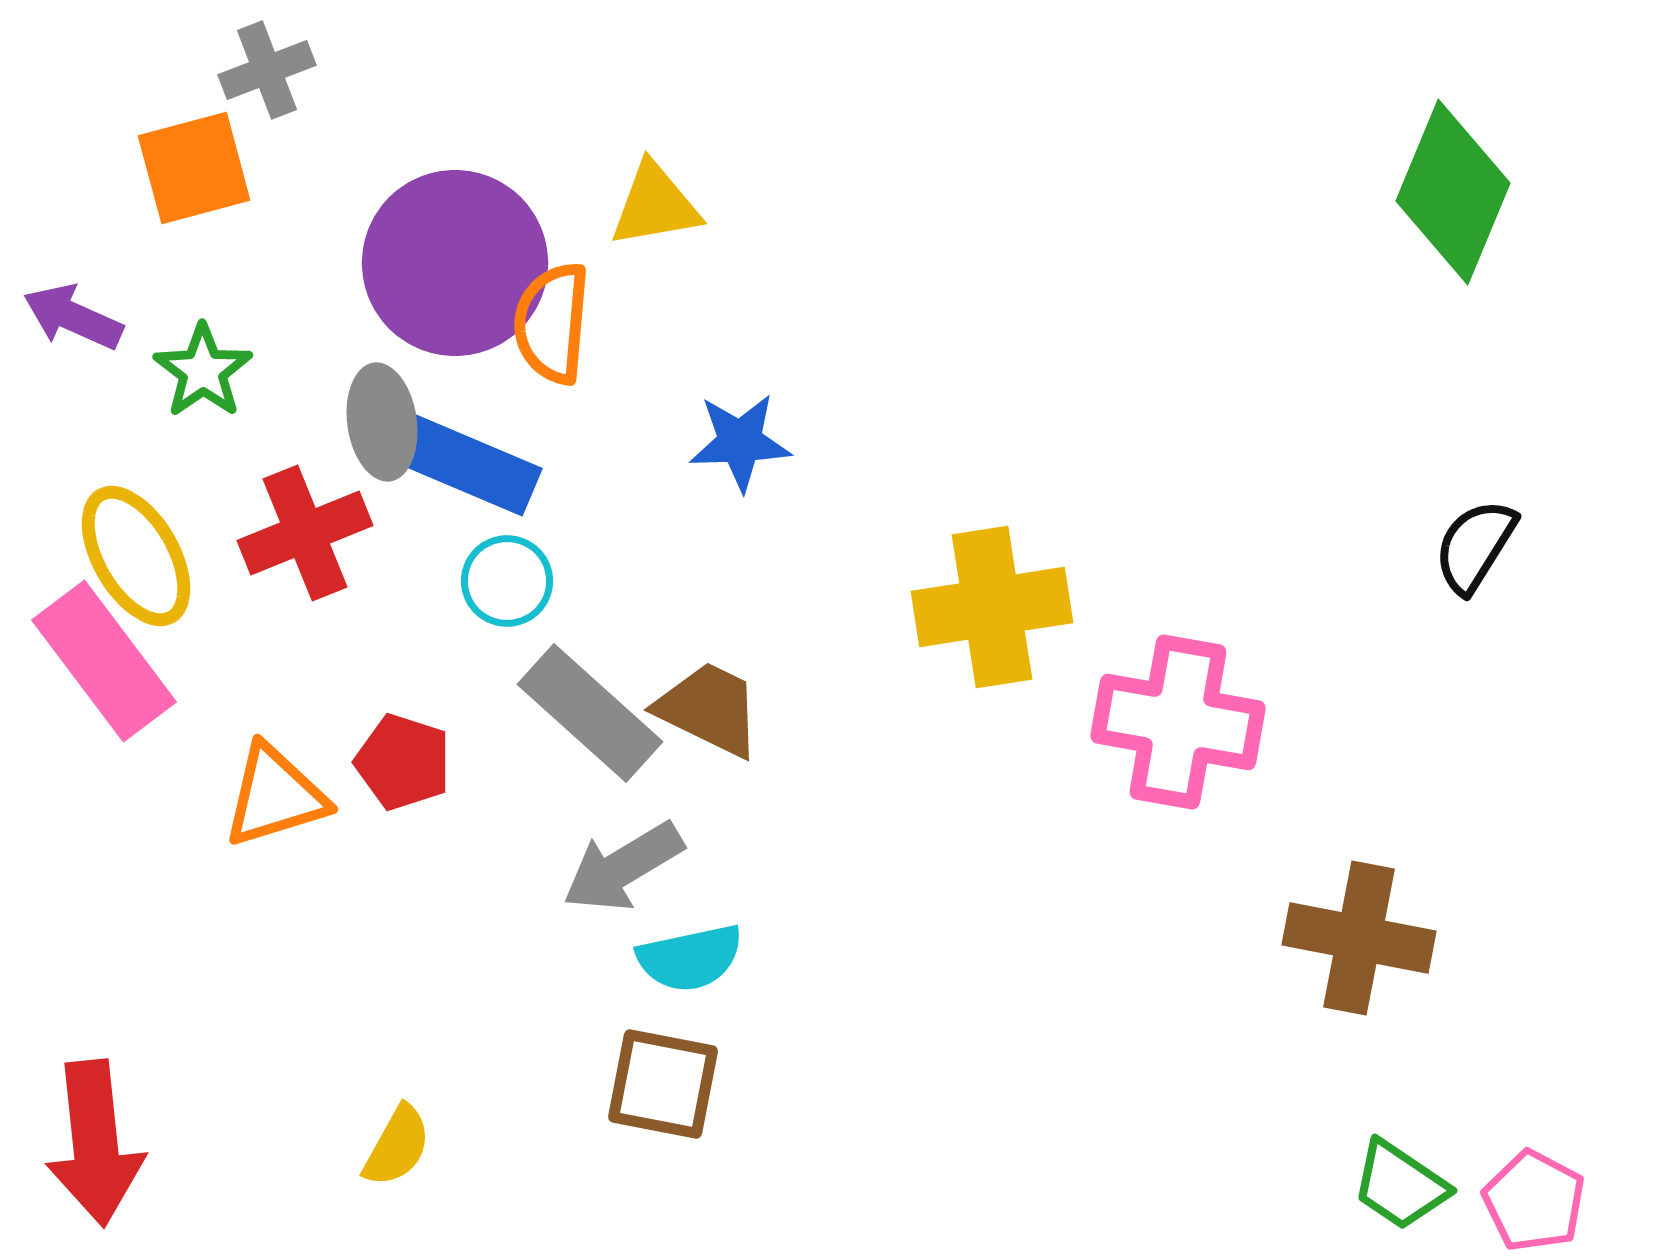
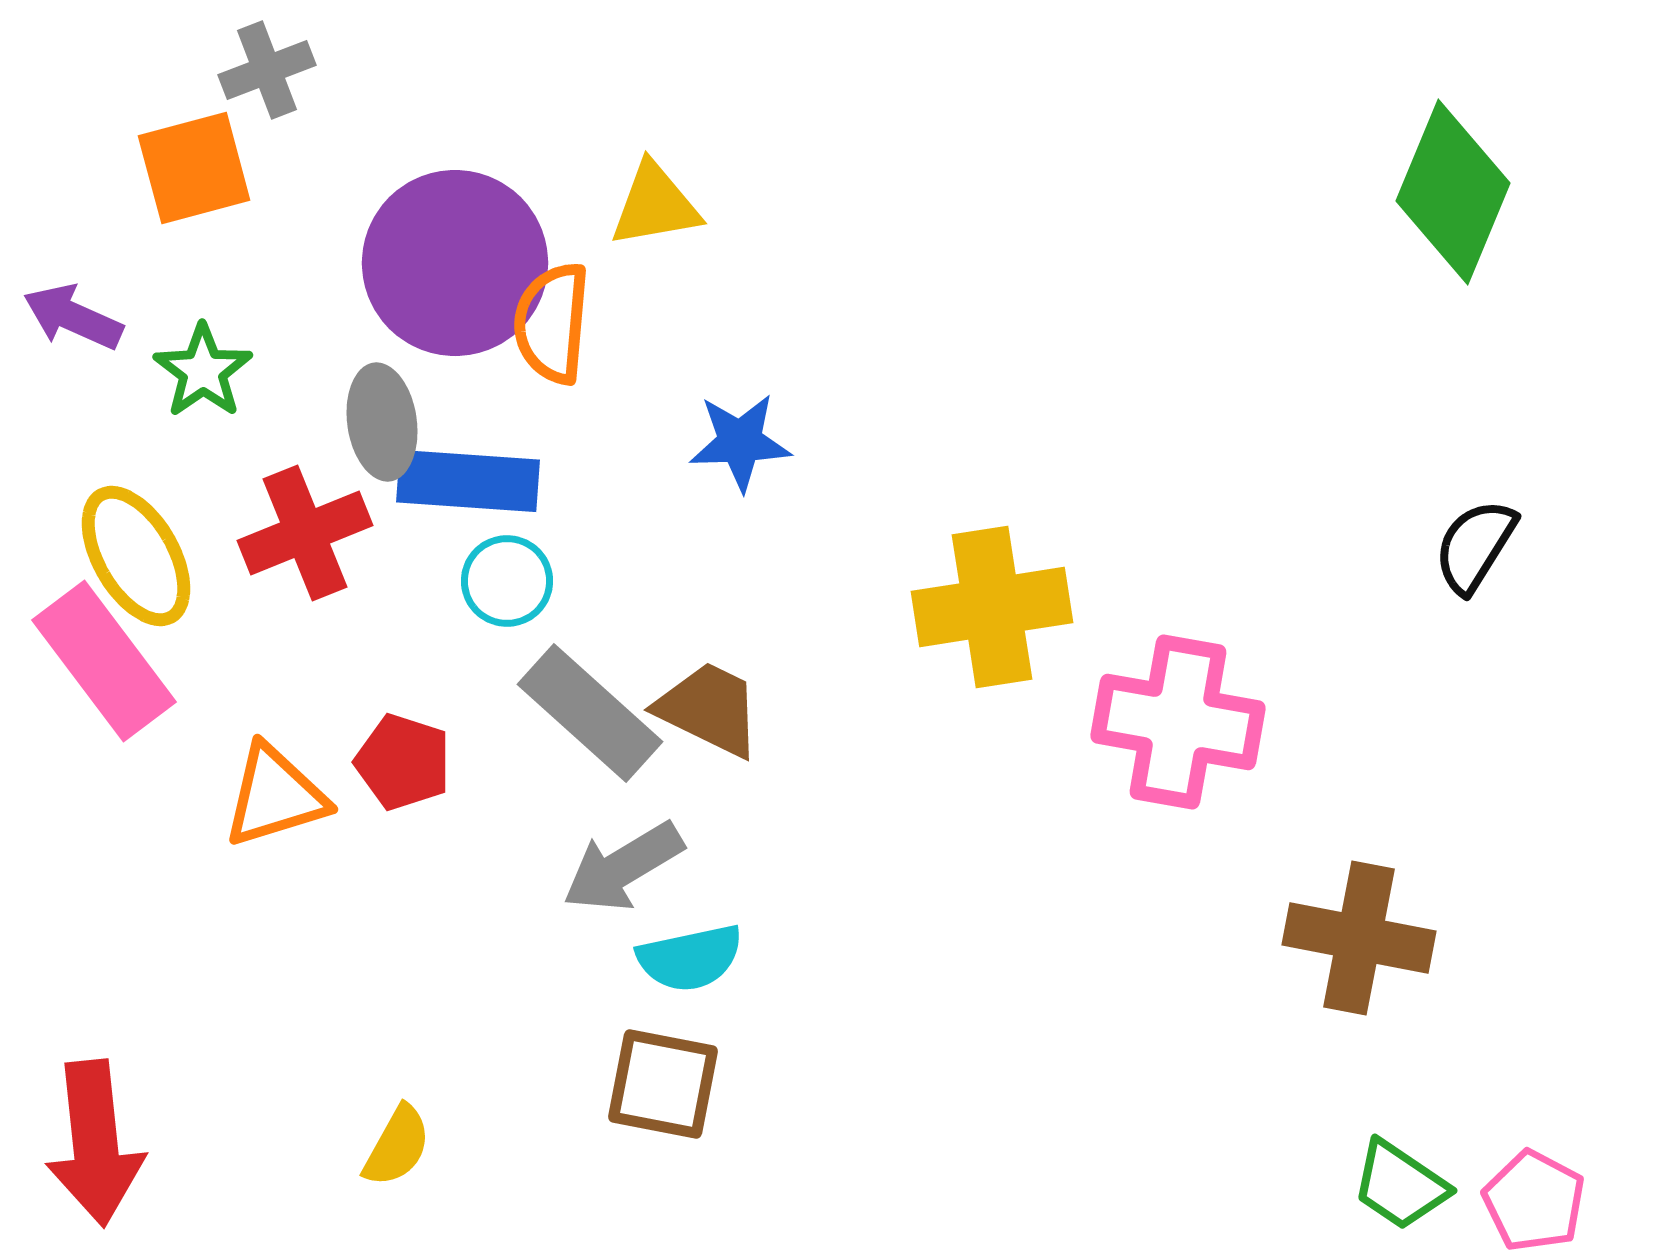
blue rectangle: moved 16 px down; rotated 19 degrees counterclockwise
